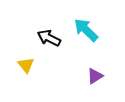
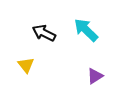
black arrow: moved 5 px left, 5 px up
